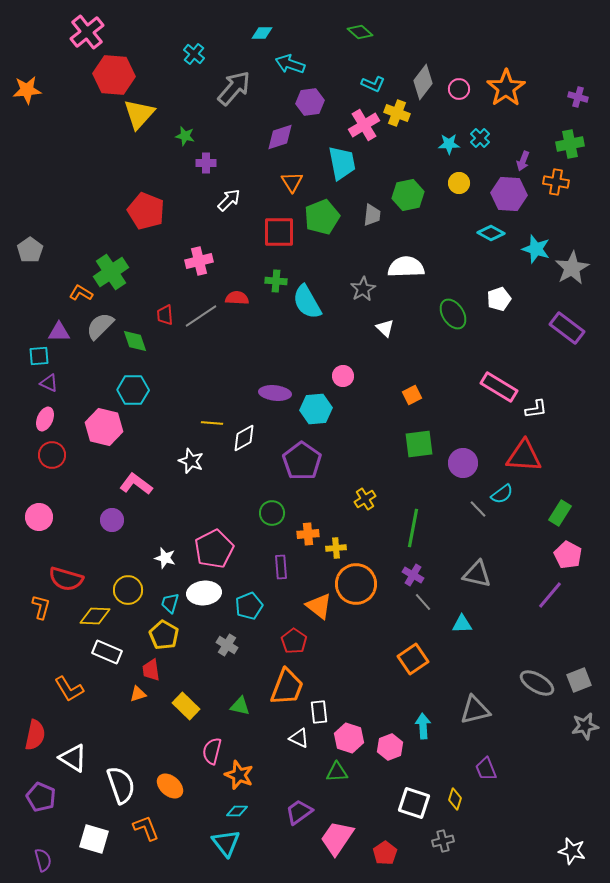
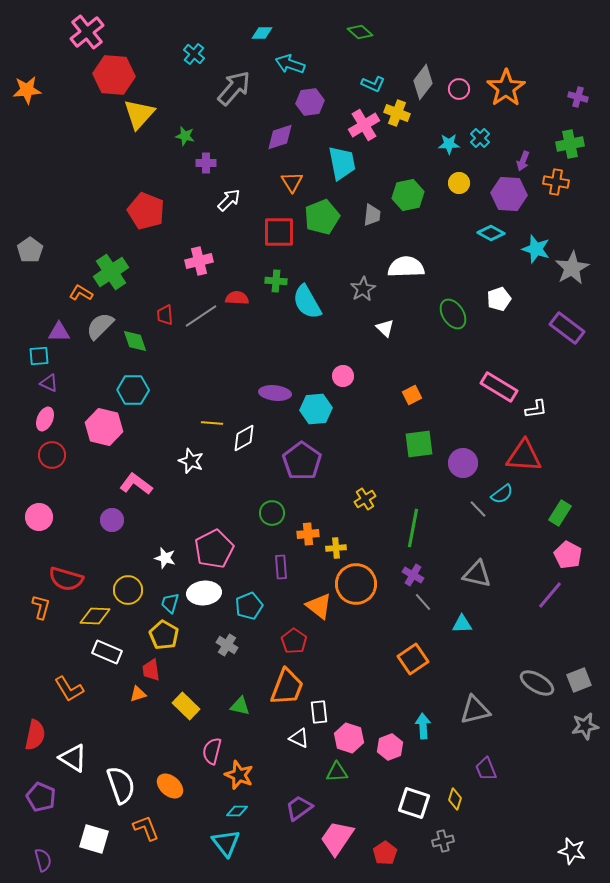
purple trapezoid at (299, 812): moved 4 px up
